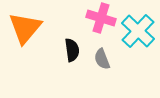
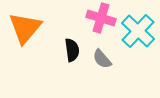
gray semicircle: rotated 20 degrees counterclockwise
